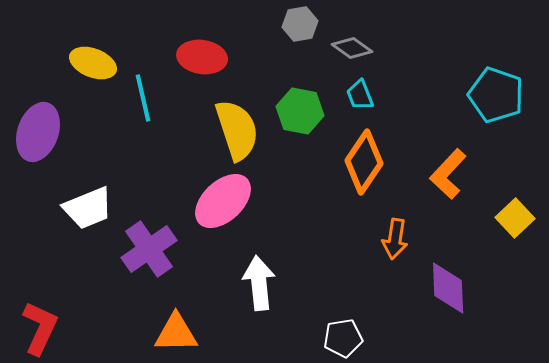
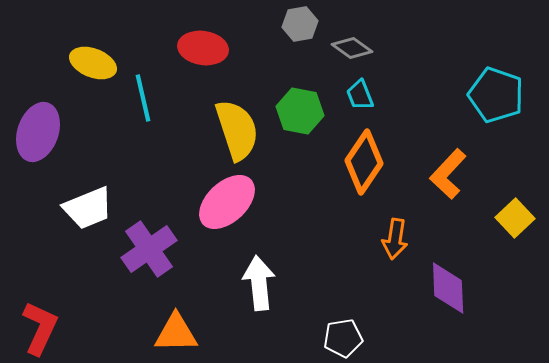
red ellipse: moved 1 px right, 9 px up
pink ellipse: moved 4 px right, 1 px down
